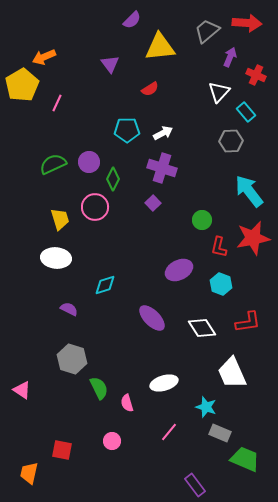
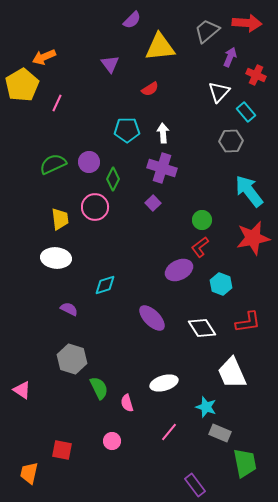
white arrow at (163, 133): rotated 66 degrees counterclockwise
yellow trapezoid at (60, 219): rotated 10 degrees clockwise
red L-shape at (219, 247): moved 19 px left; rotated 40 degrees clockwise
green trapezoid at (245, 459): moved 4 px down; rotated 56 degrees clockwise
